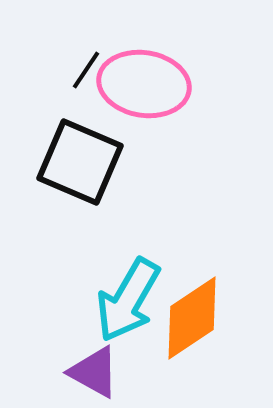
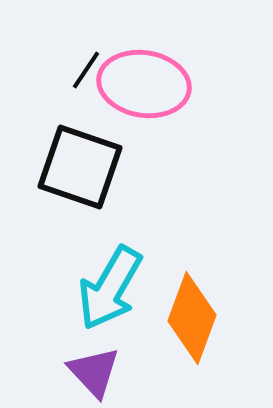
black square: moved 5 px down; rotated 4 degrees counterclockwise
cyan arrow: moved 18 px left, 12 px up
orange diamond: rotated 36 degrees counterclockwise
purple triangle: rotated 18 degrees clockwise
